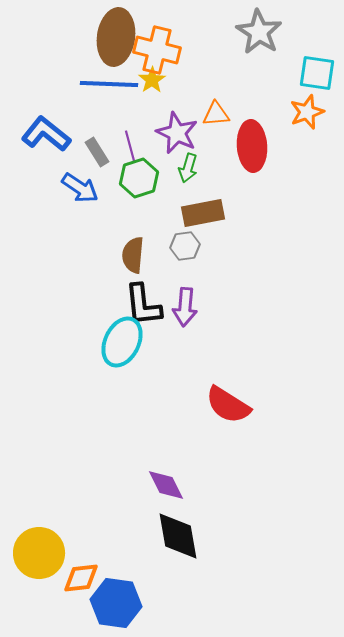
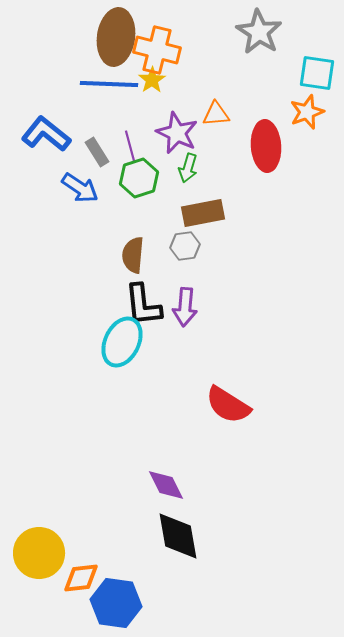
red ellipse: moved 14 px right
